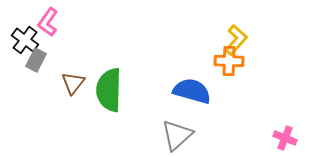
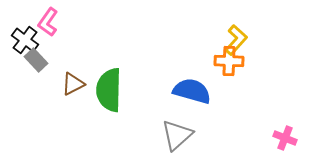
gray rectangle: rotated 70 degrees counterclockwise
brown triangle: moved 1 px down; rotated 25 degrees clockwise
